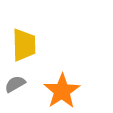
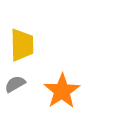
yellow trapezoid: moved 2 px left
